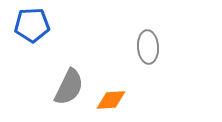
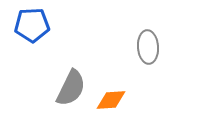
gray semicircle: moved 2 px right, 1 px down
